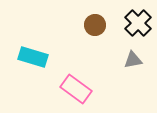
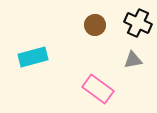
black cross: rotated 20 degrees counterclockwise
cyan rectangle: rotated 32 degrees counterclockwise
pink rectangle: moved 22 px right
